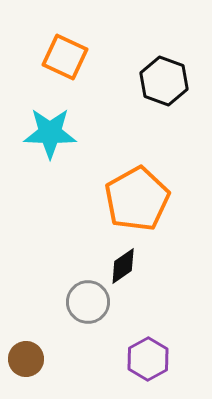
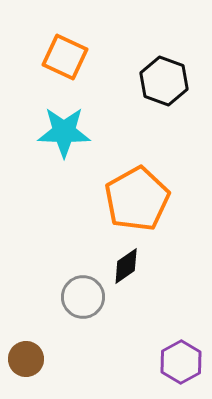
cyan star: moved 14 px right, 1 px up
black diamond: moved 3 px right
gray circle: moved 5 px left, 5 px up
purple hexagon: moved 33 px right, 3 px down
